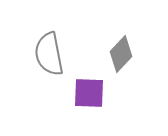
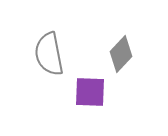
purple square: moved 1 px right, 1 px up
